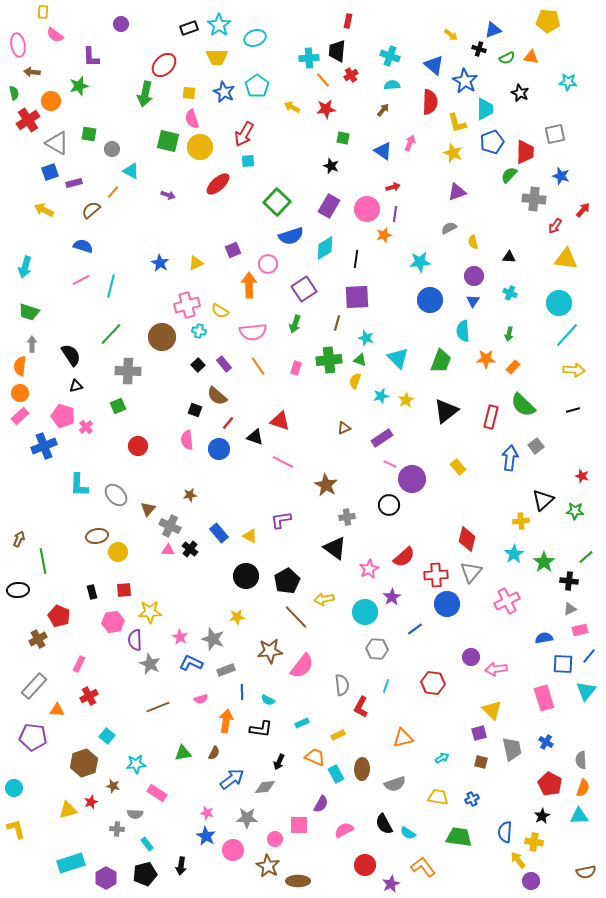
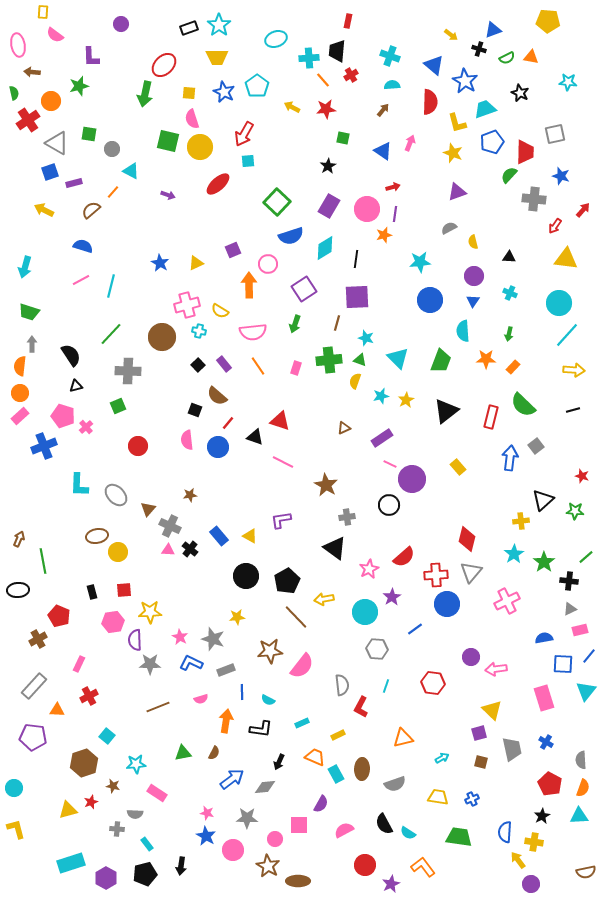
cyan ellipse at (255, 38): moved 21 px right, 1 px down
cyan trapezoid at (485, 109): rotated 110 degrees counterclockwise
black star at (331, 166): moved 3 px left; rotated 21 degrees clockwise
blue circle at (219, 449): moved 1 px left, 2 px up
blue rectangle at (219, 533): moved 3 px down
gray star at (150, 664): rotated 25 degrees counterclockwise
purple circle at (531, 881): moved 3 px down
